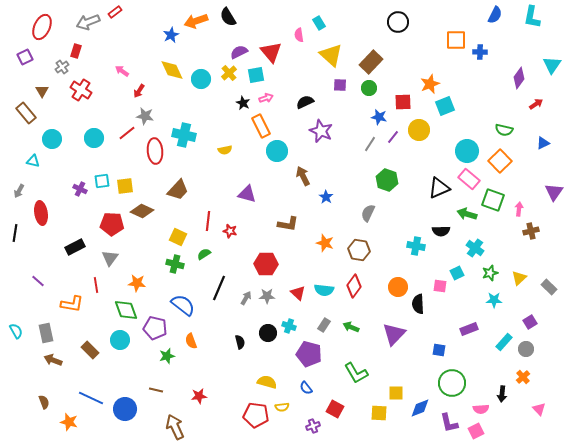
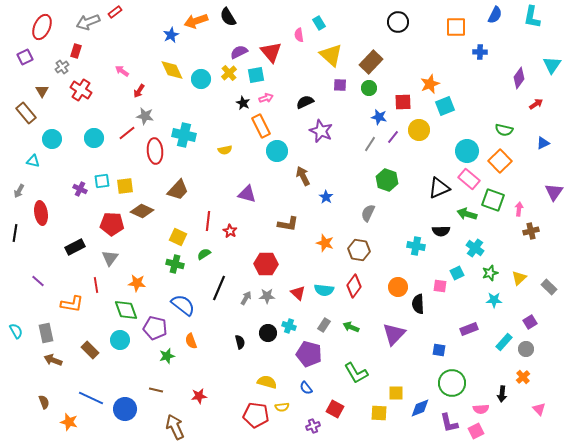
orange square at (456, 40): moved 13 px up
red star at (230, 231): rotated 16 degrees clockwise
